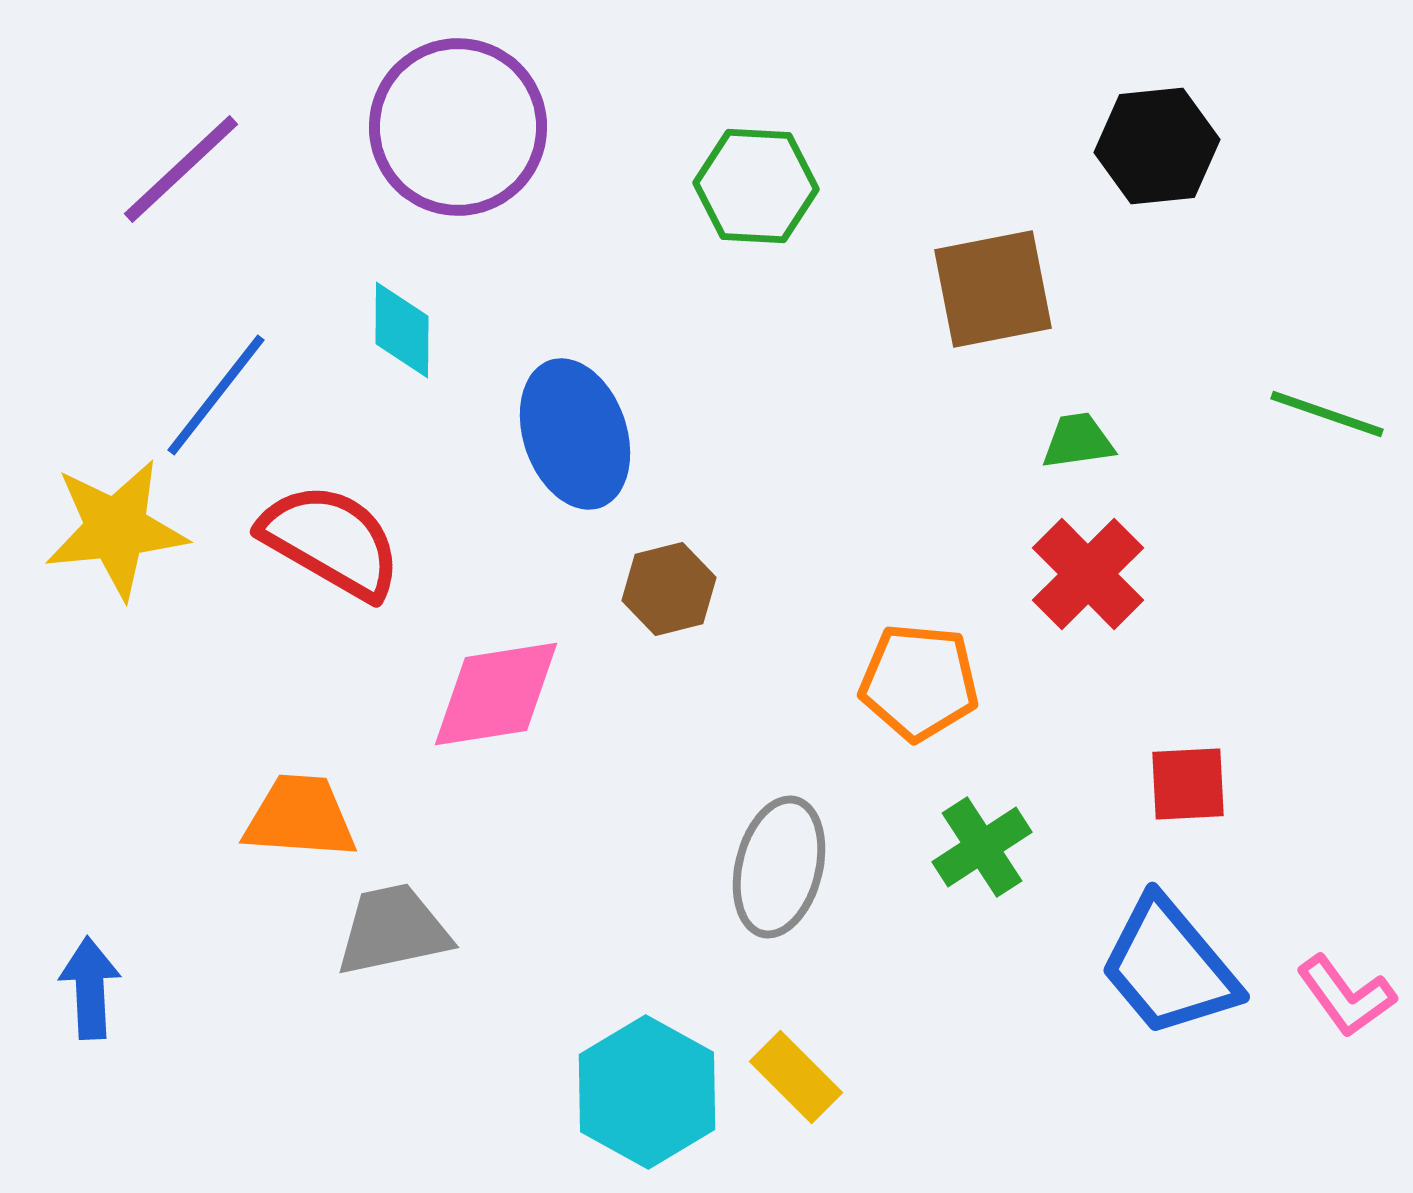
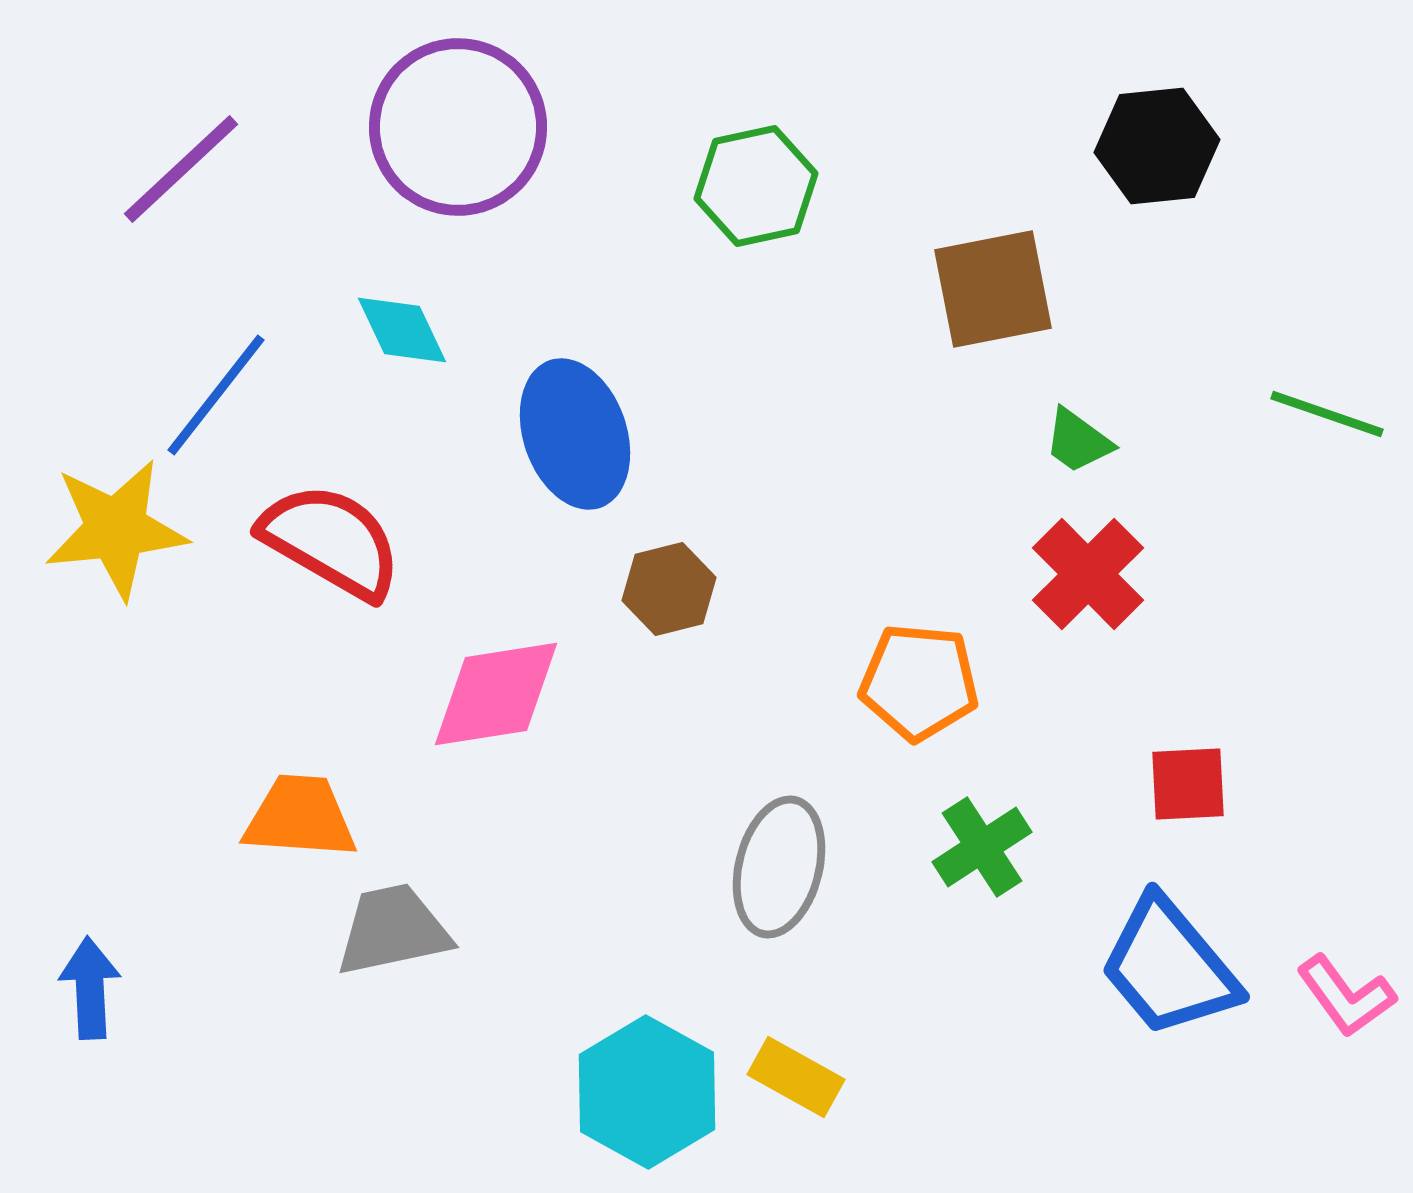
green hexagon: rotated 15 degrees counterclockwise
cyan diamond: rotated 26 degrees counterclockwise
green trapezoid: rotated 136 degrees counterclockwise
yellow rectangle: rotated 16 degrees counterclockwise
